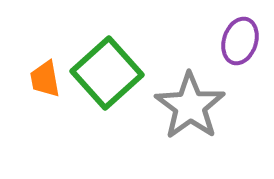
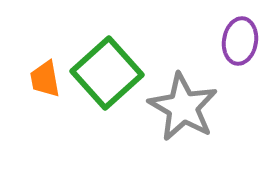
purple ellipse: rotated 9 degrees counterclockwise
gray star: moved 7 px left, 1 px down; rotated 6 degrees counterclockwise
